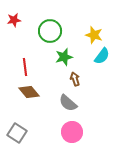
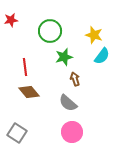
red star: moved 3 px left
